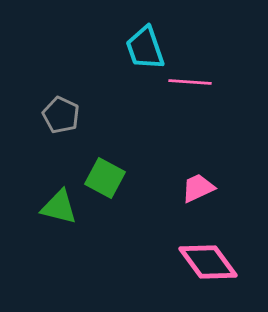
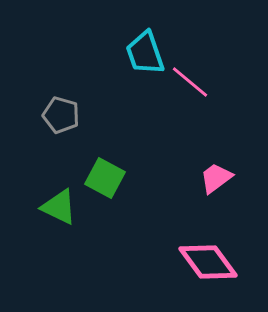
cyan trapezoid: moved 5 px down
pink line: rotated 36 degrees clockwise
gray pentagon: rotated 9 degrees counterclockwise
pink trapezoid: moved 18 px right, 10 px up; rotated 12 degrees counterclockwise
green triangle: rotated 12 degrees clockwise
